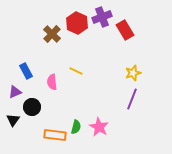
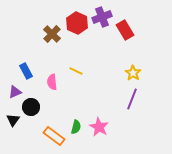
yellow star: rotated 21 degrees counterclockwise
black circle: moved 1 px left
orange rectangle: moved 1 px left, 1 px down; rotated 30 degrees clockwise
